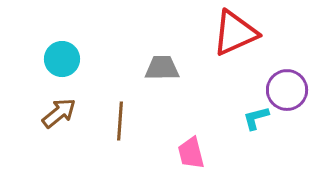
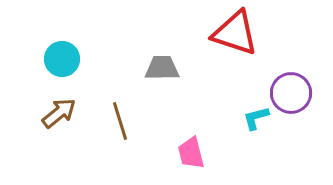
red triangle: rotated 42 degrees clockwise
purple circle: moved 4 px right, 3 px down
brown line: rotated 21 degrees counterclockwise
